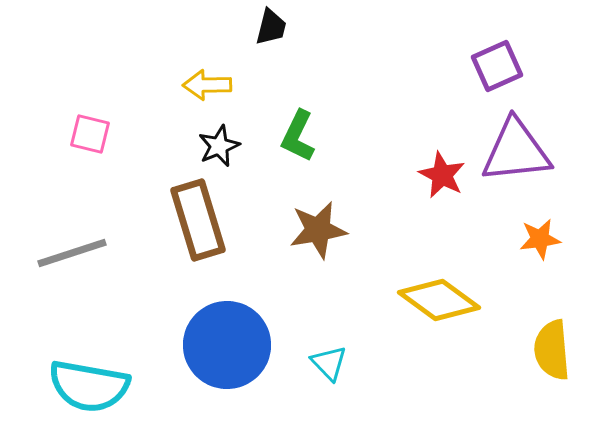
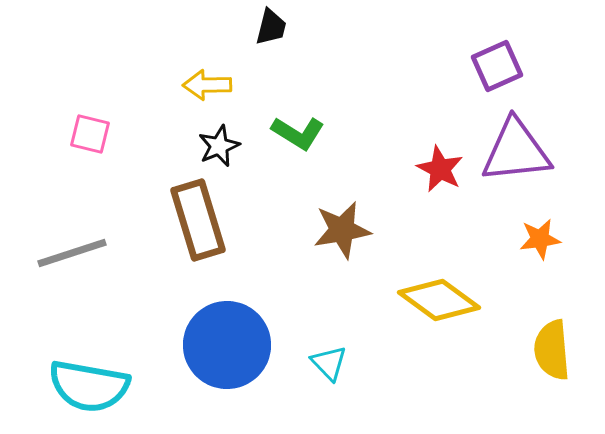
green L-shape: moved 3 px up; rotated 84 degrees counterclockwise
red star: moved 2 px left, 6 px up
brown star: moved 24 px right
